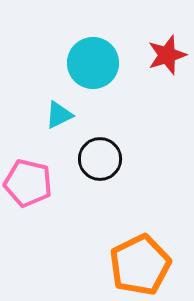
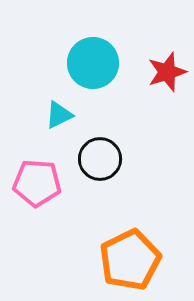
red star: moved 17 px down
pink pentagon: moved 9 px right; rotated 9 degrees counterclockwise
orange pentagon: moved 10 px left, 5 px up
